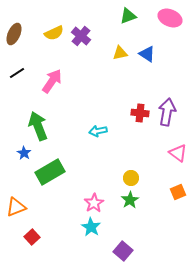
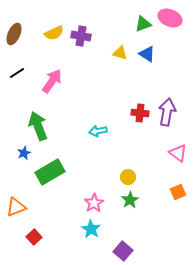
green triangle: moved 15 px right, 8 px down
purple cross: rotated 30 degrees counterclockwise
yellow triangle: rotated 28 degrees clockwise
blue star: rotated 16 degrees clockwise
yellow circle: moved 3 px left, 1 px up
cyan star: moved 2 px down
red square: moved 2 px right
